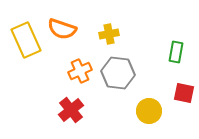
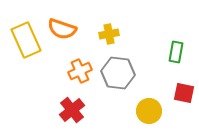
red cross: moved 1 px right
